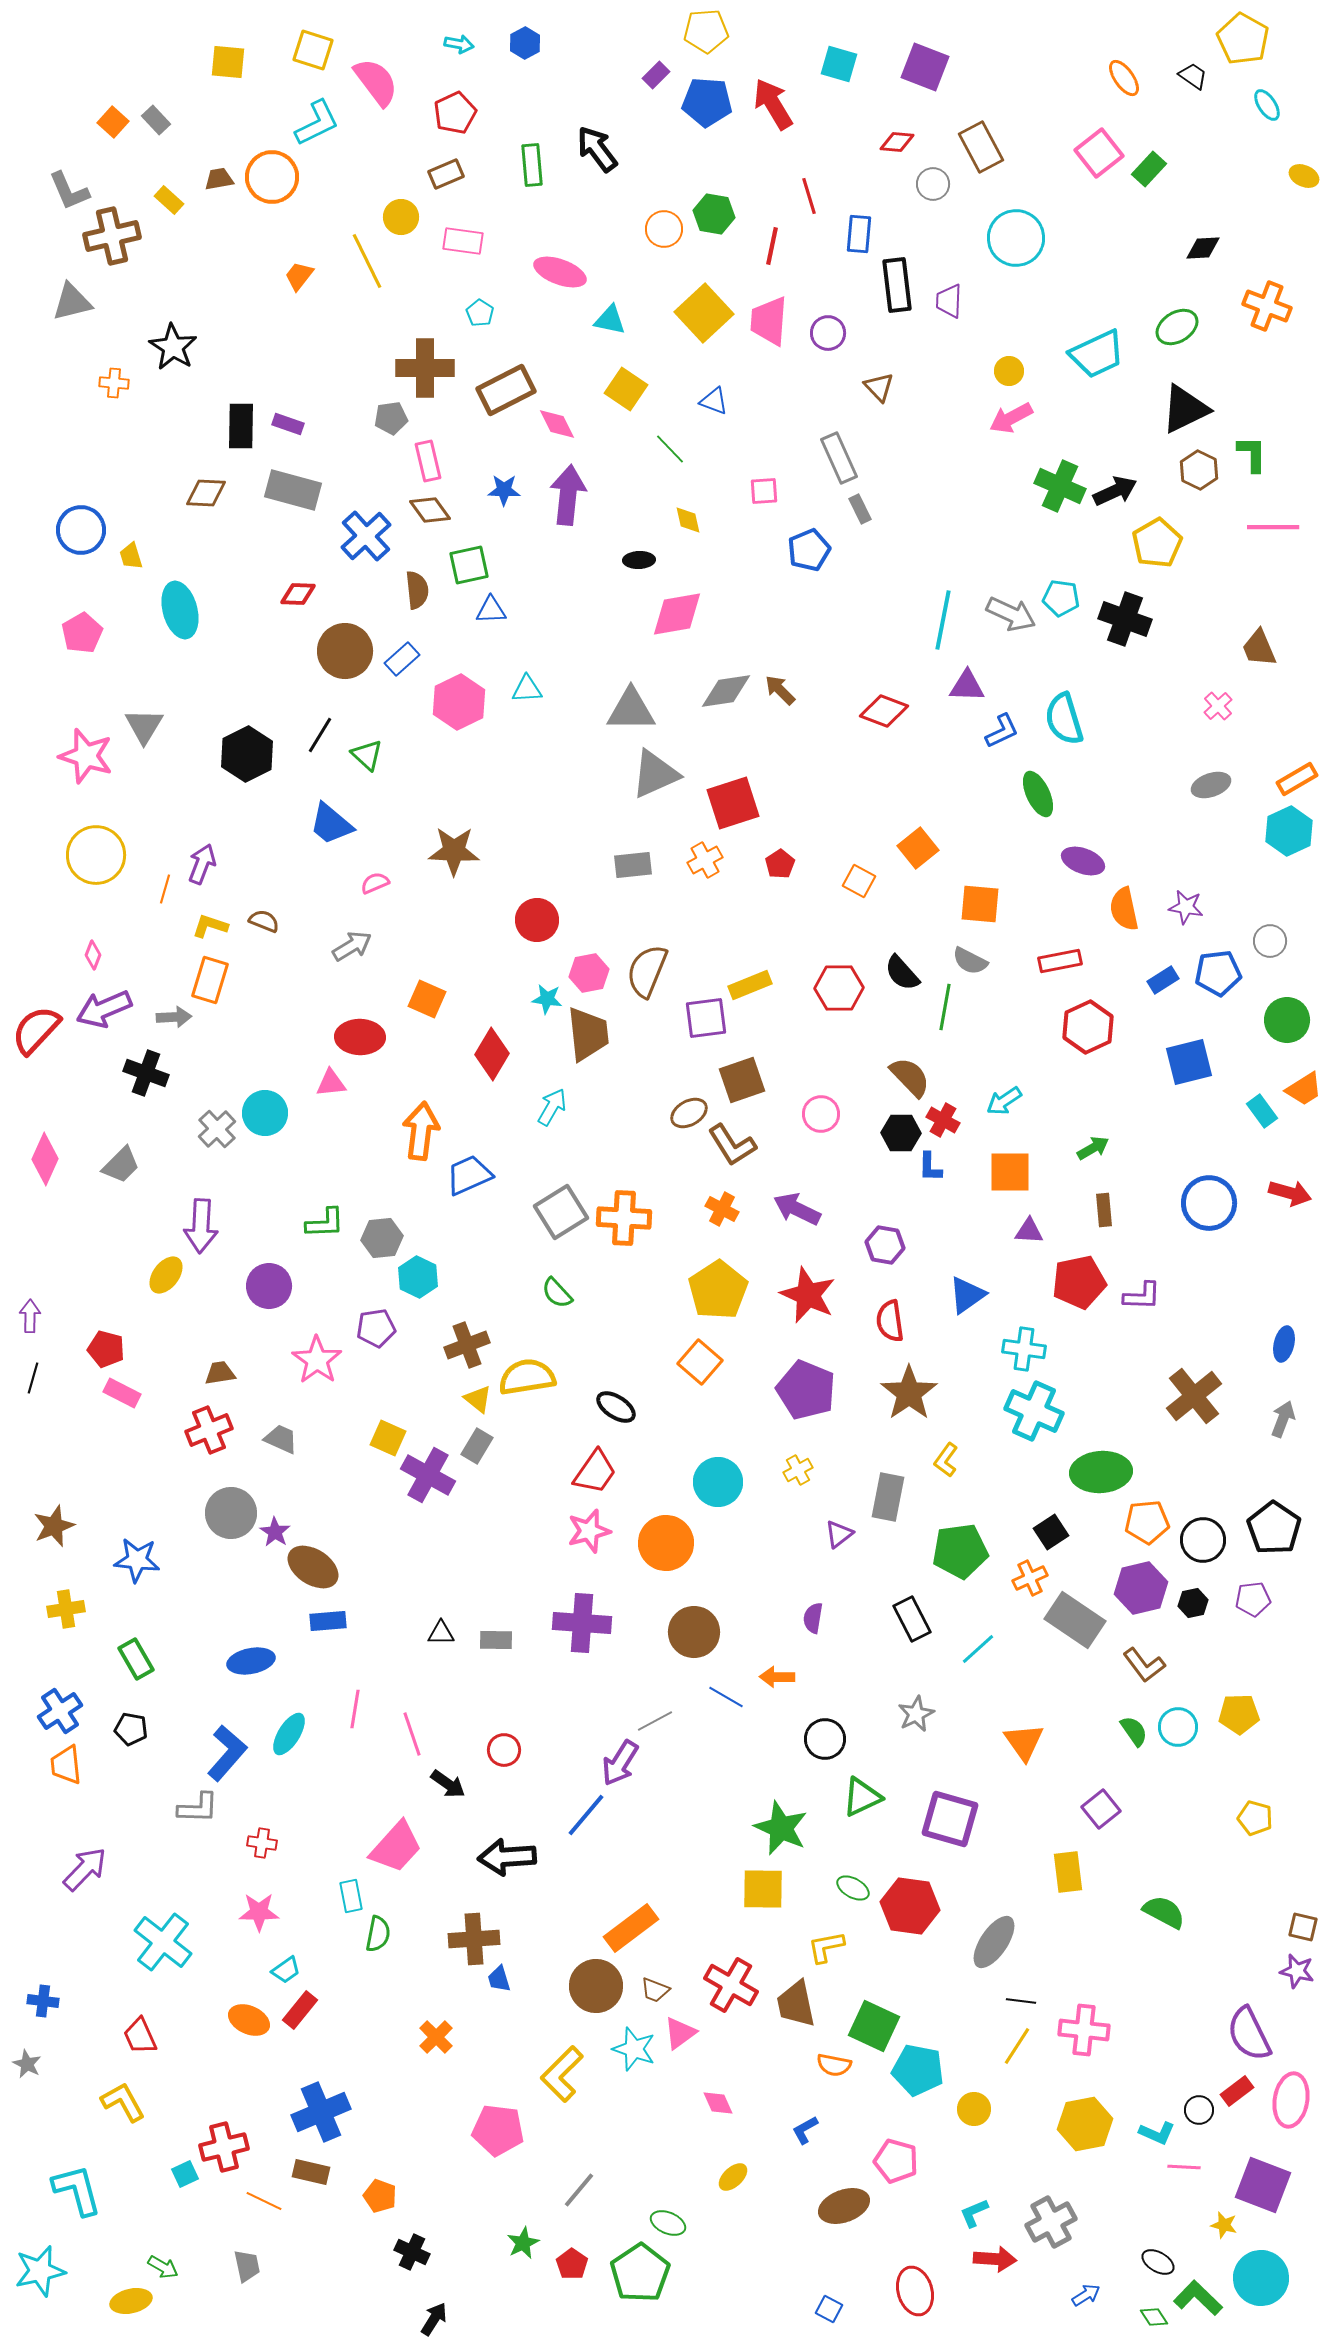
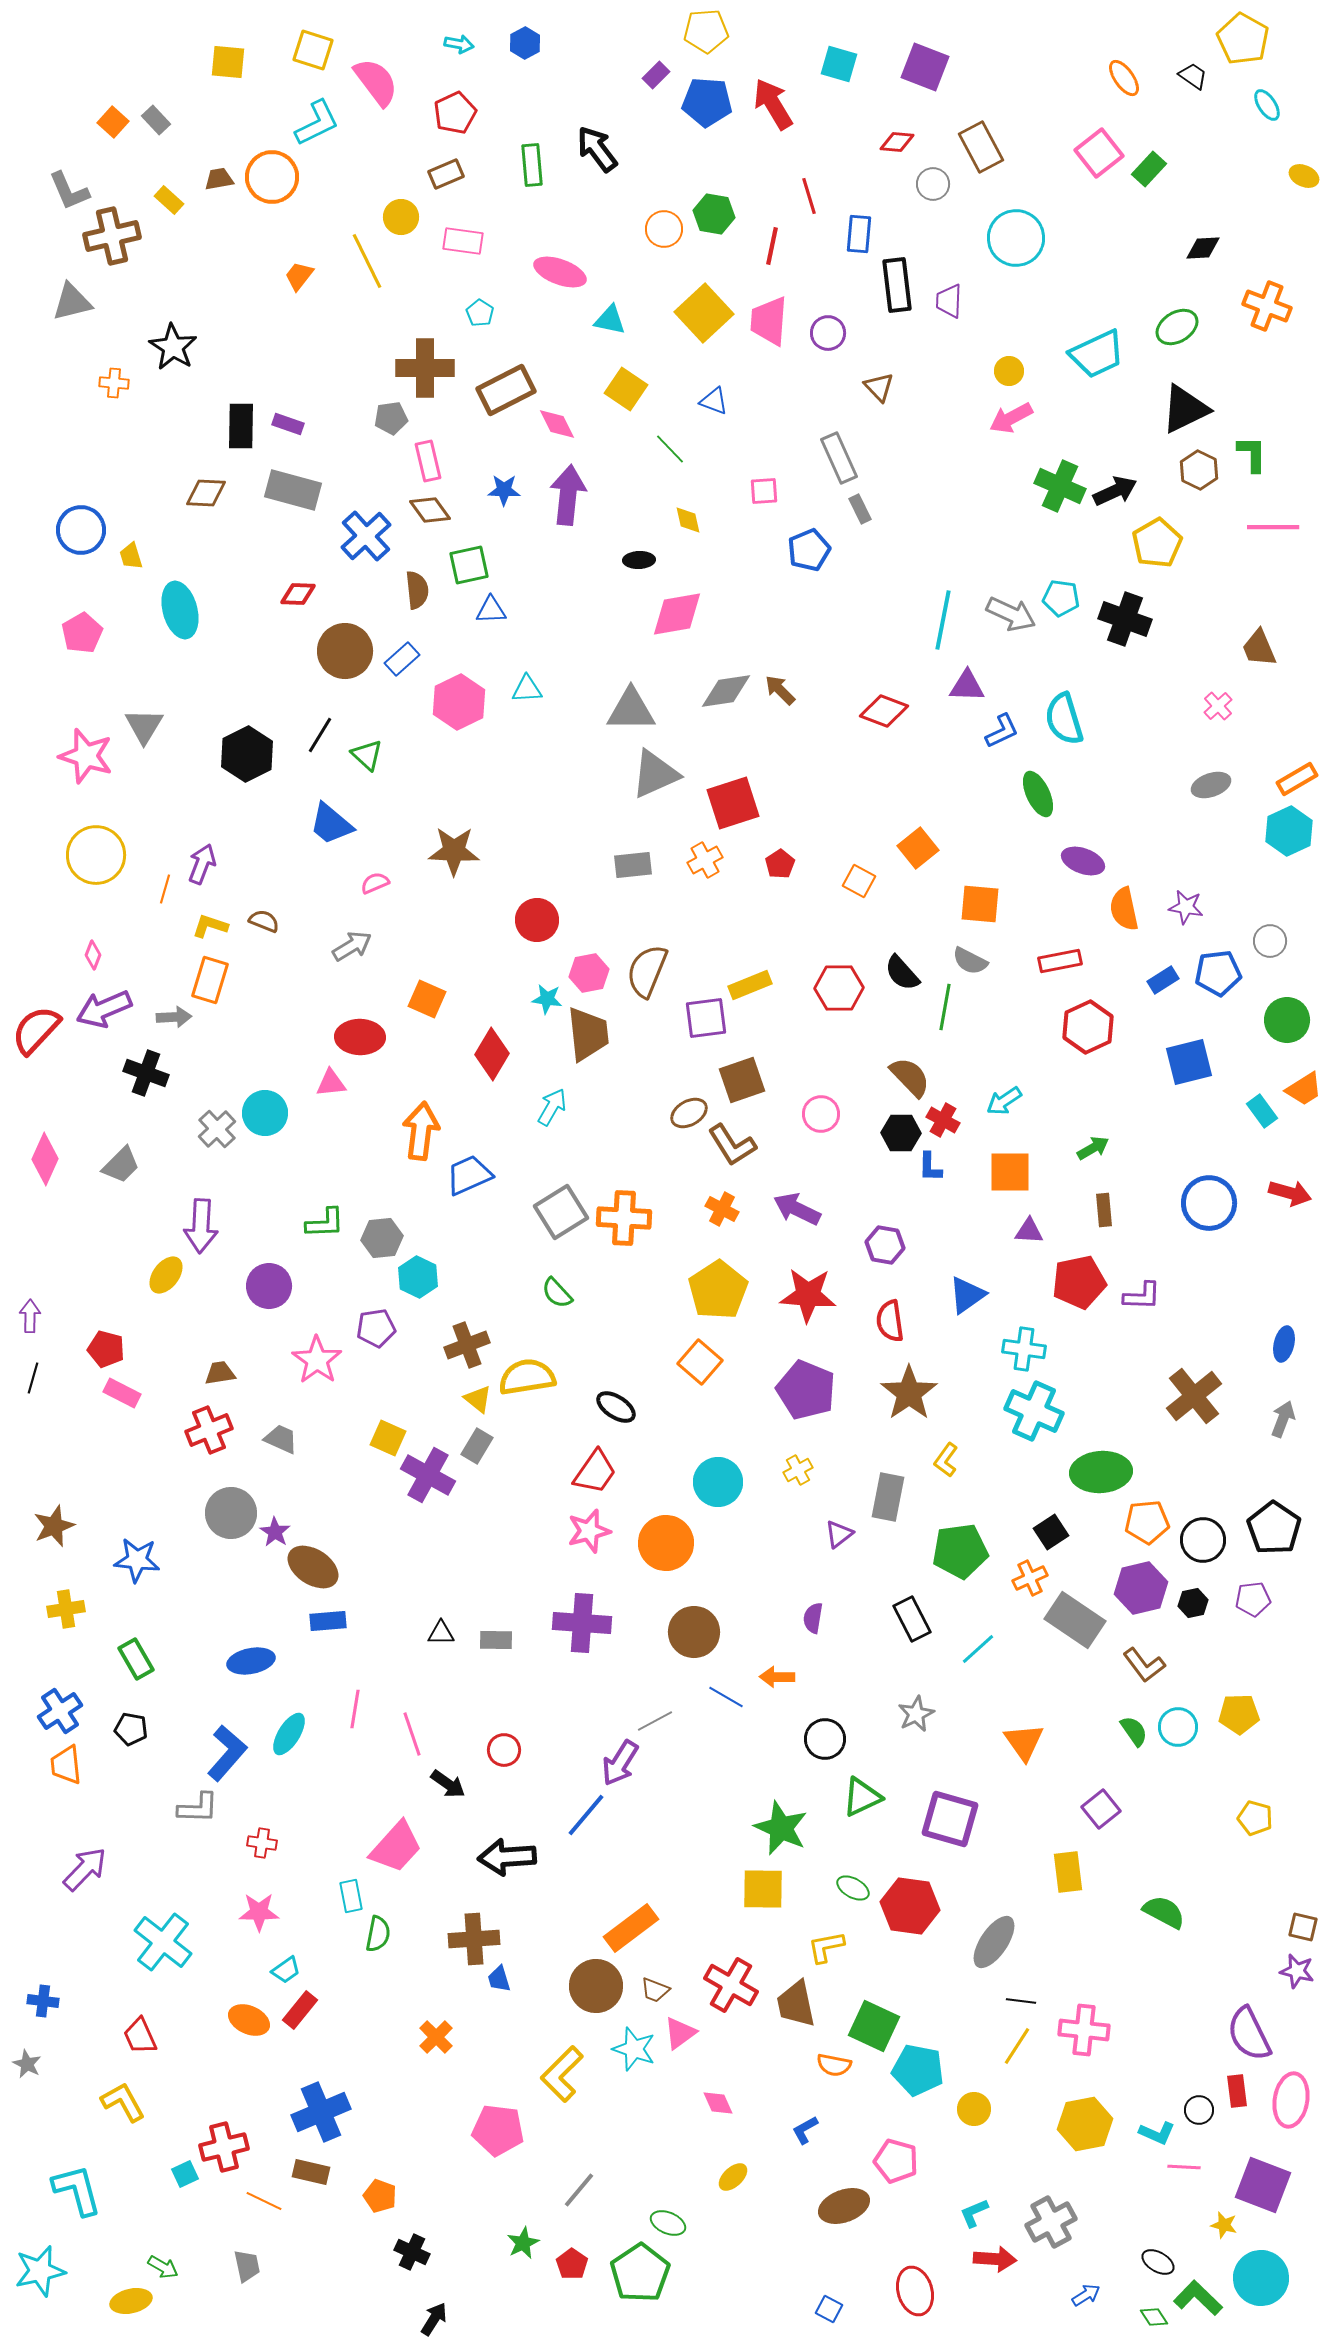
red star at (808, 1295): rotated 20 degrees counterclockwise
red rectangle at (1237, 2091): rotated 60 degrees counterclockwise
